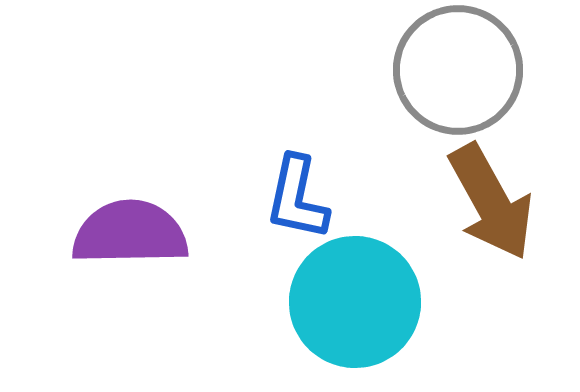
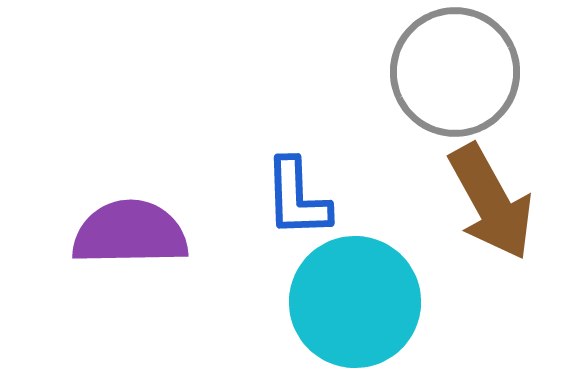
gray circle: moved 3 px left, 2 px down
blue L-shape: rotated 14 degrees counterclockwise
